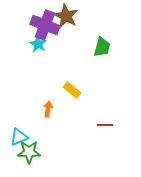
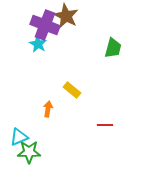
green trapezoid: moved 11 px right, 1 px down
